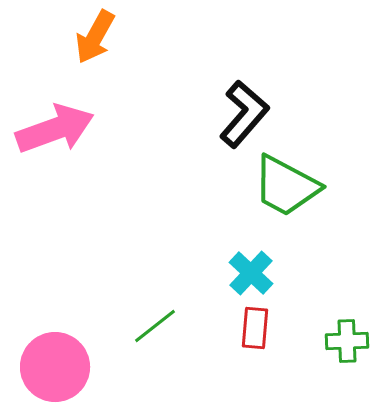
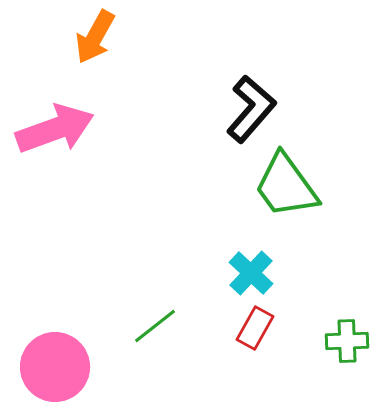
black L-shape: moved 7 px right, 5 px up
green trapezoid: rotated 26 degrees clockwise
red rectangle: rotated 24 degrees clockwise
